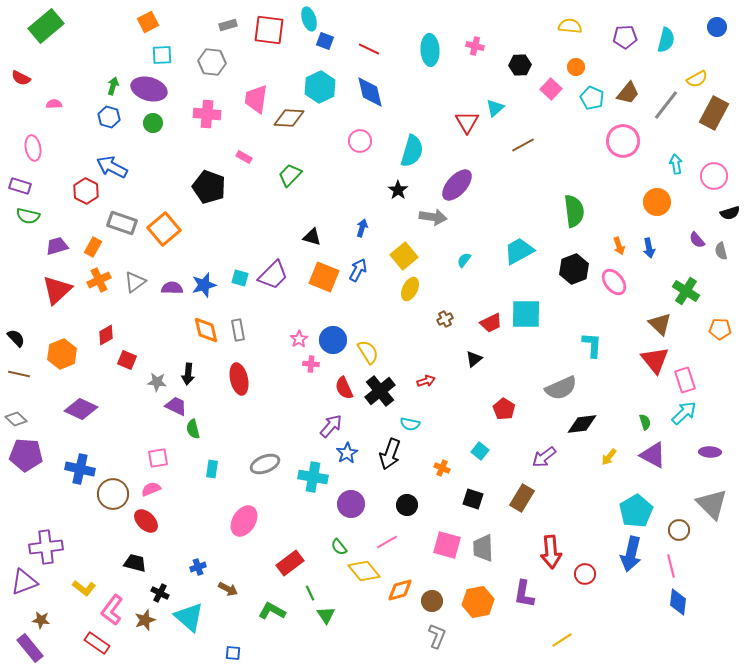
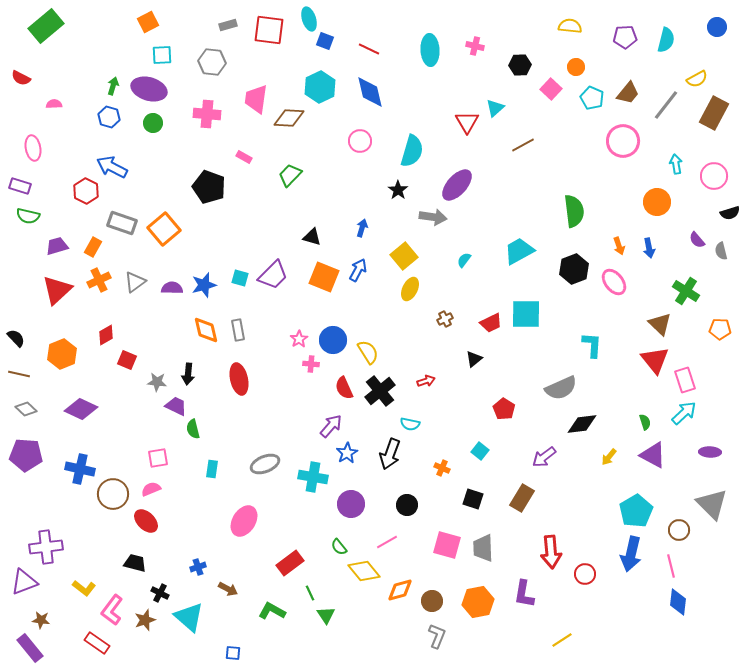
gray diamond at (16, 419): moved 10 px right, 10 px up
